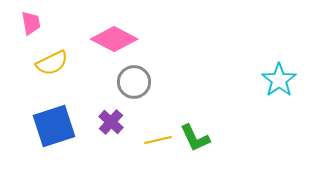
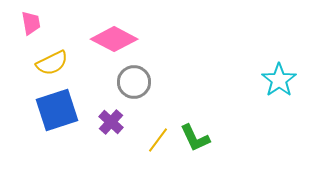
blue square: moved 3 px right, 16 px up
yellow line: rotated 40 degrees counterclockwise
